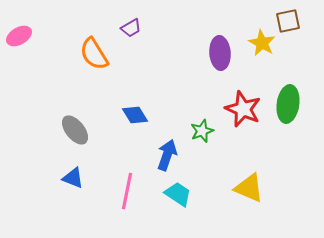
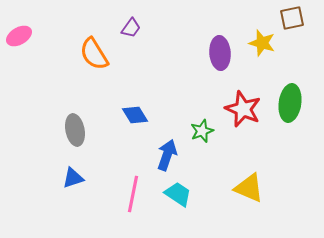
brown square: moved 4 px right, 3 px up
purple trapezoid: rotated 25 degrees counterclockwise
yellow star: rotated 12 degrees counterclockwise
green ellipse: moved 2 px right, 1 px up
gray ellipse: rotated 28 degrees clockwise
blue triangle: rotated 40 degrees counterclockwise
pink line: moved 6 px right, 3 px down
